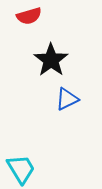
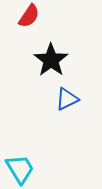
red semicircle: rotated 40 degrees counterclockwise
cyan trapezoid: moved 1 px left
